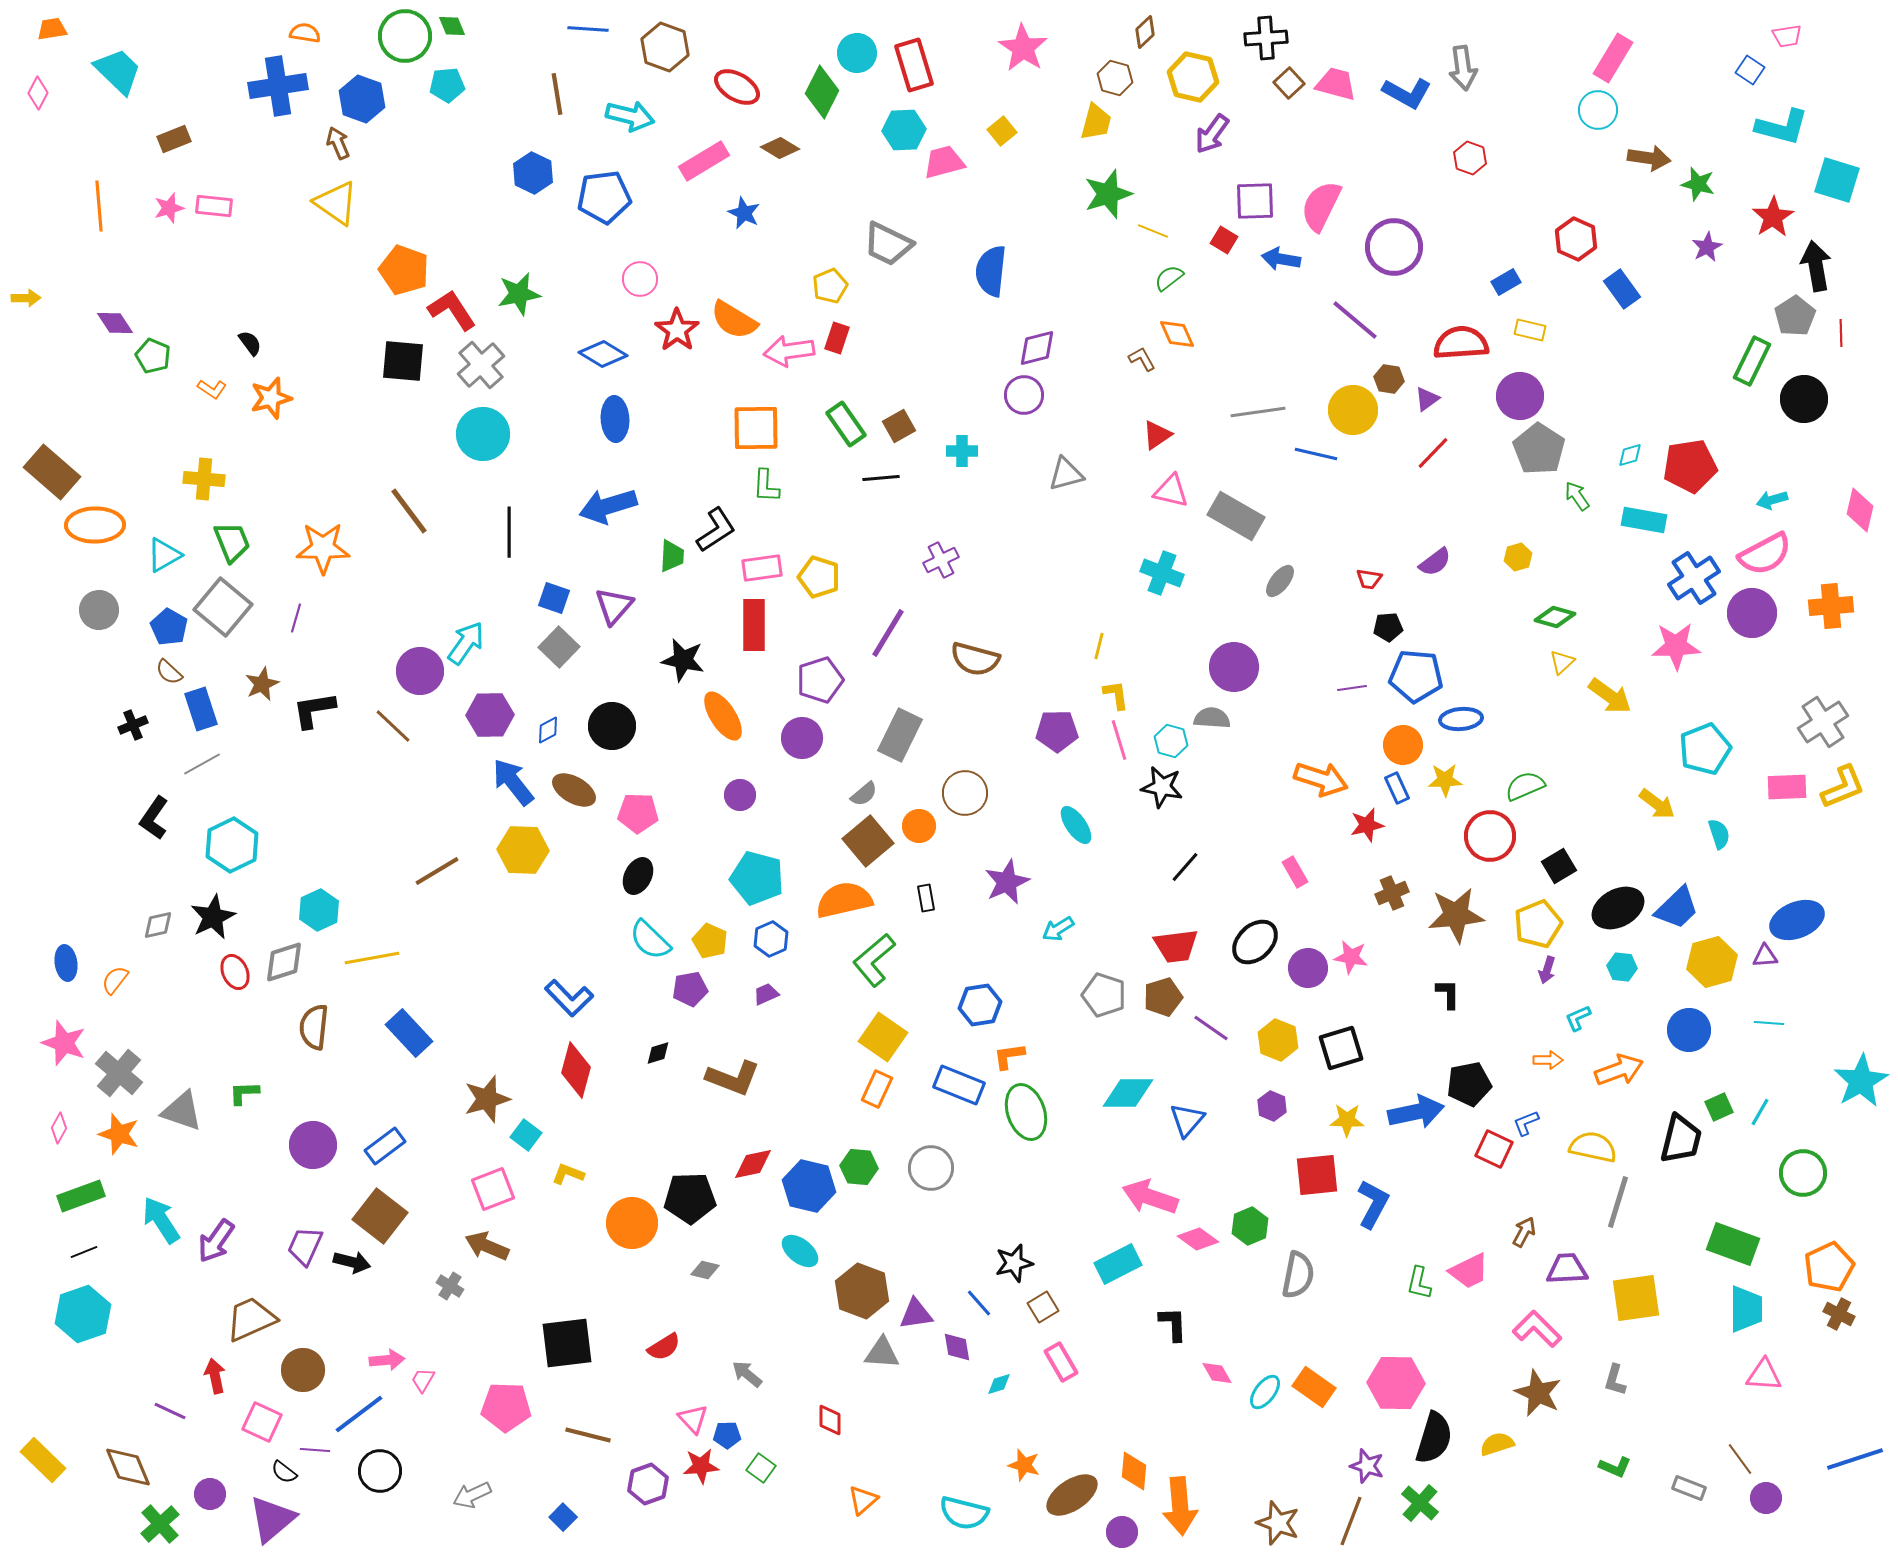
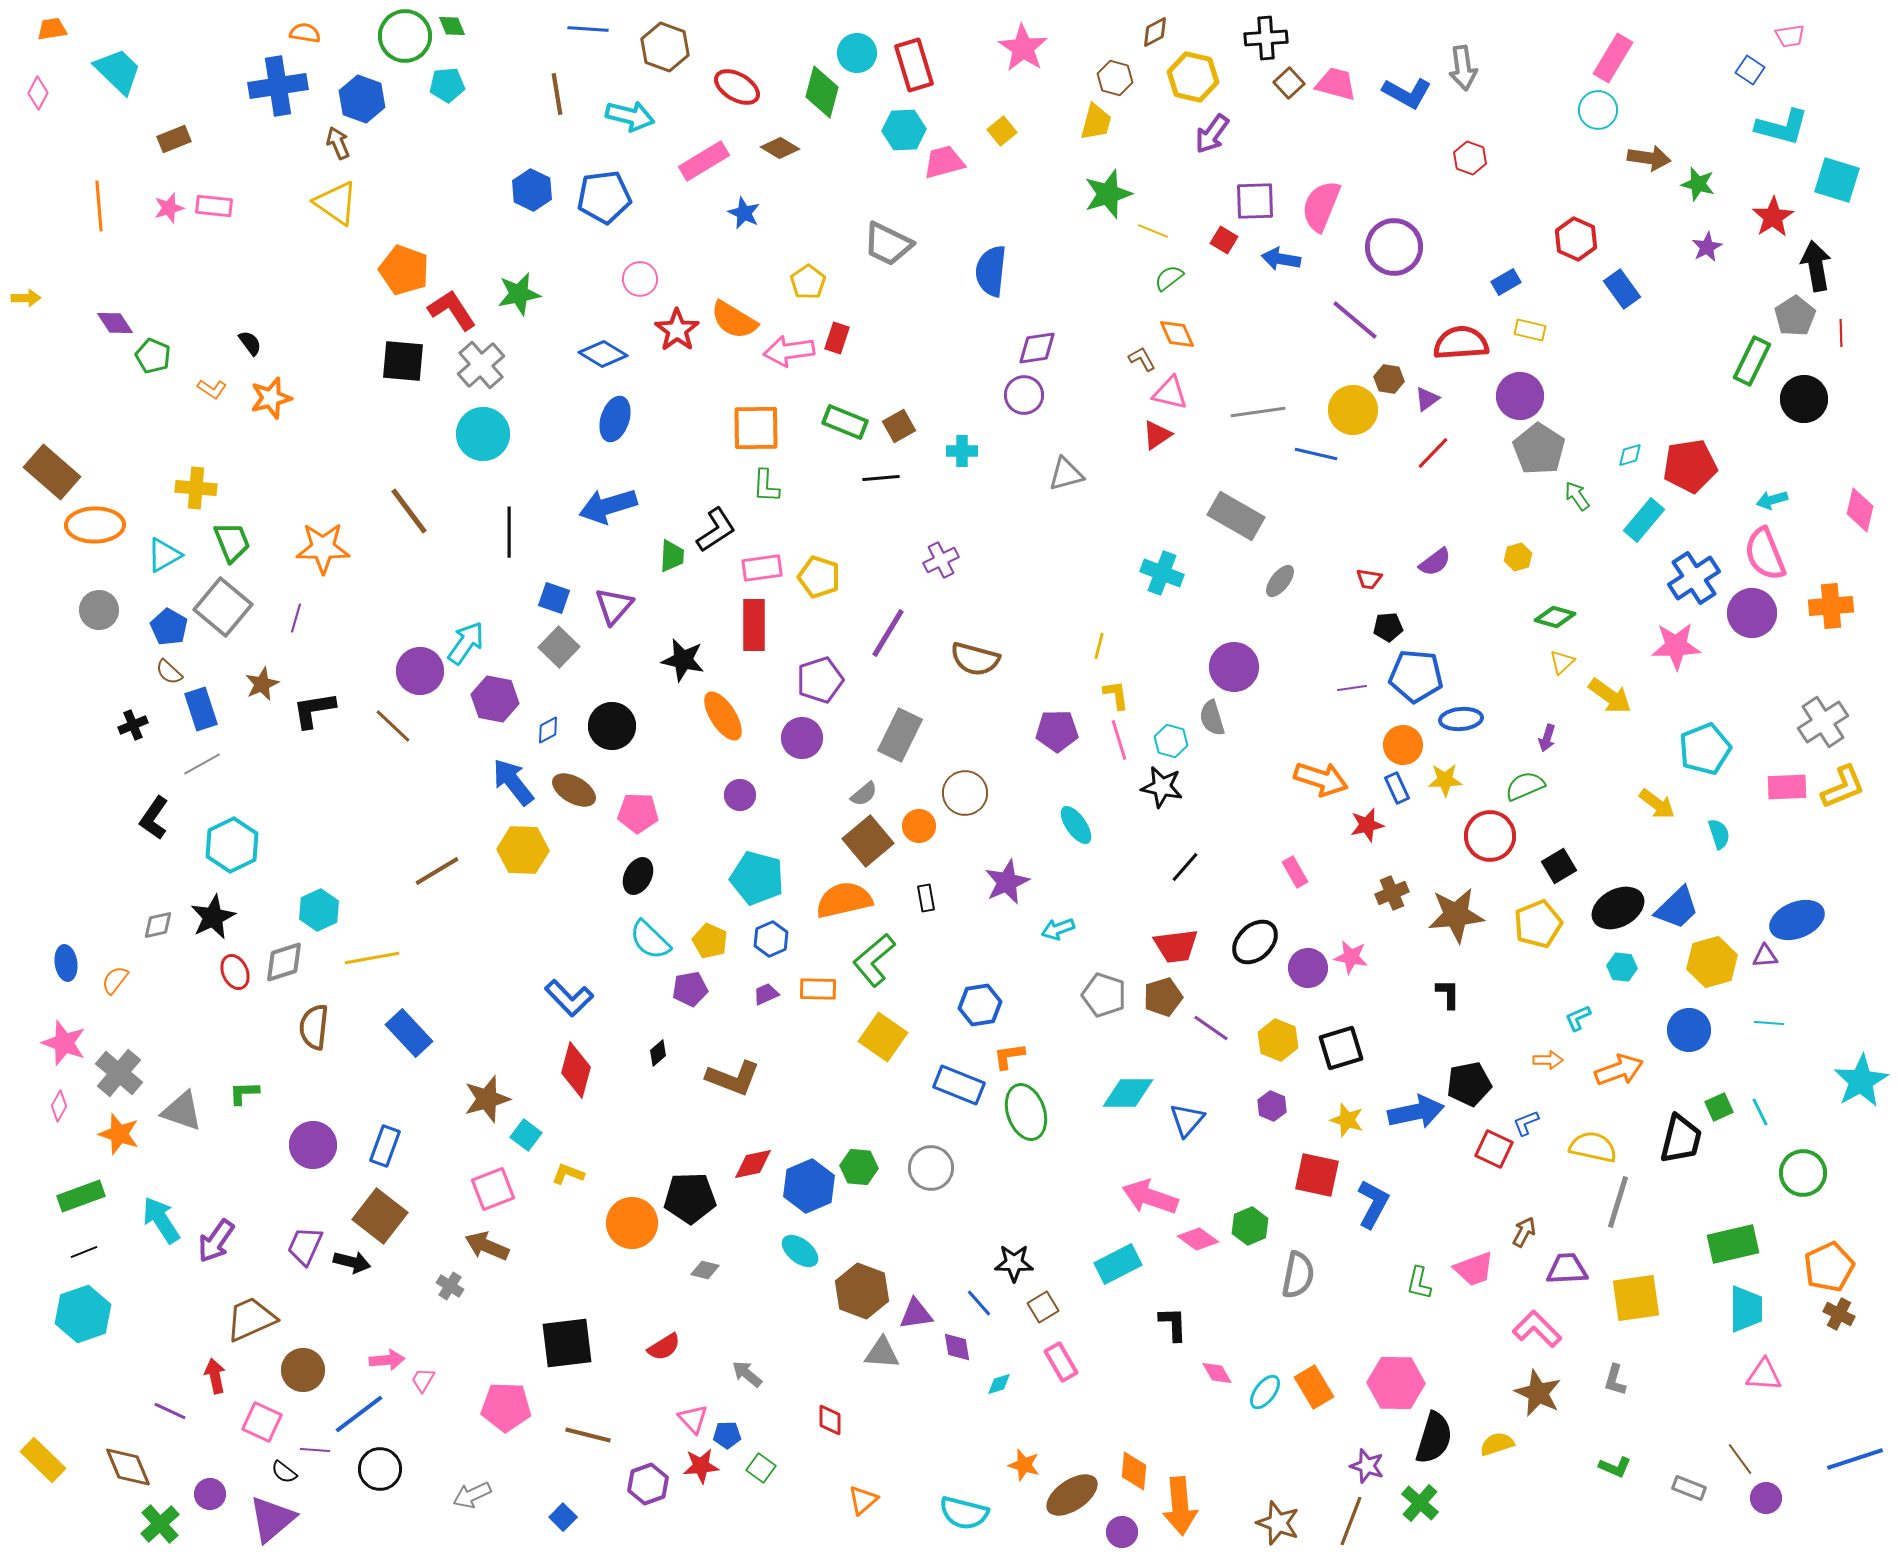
brown diamond at (1145, 32): moved 10 px right; rotated 16 degrees clockwise
pink trapezoid at (1787, 36): moved 3 px right
green diamond at (822, 92): rotated 12 degrees counterclockwise
blue hexagon at (533, 173): moved 1 px left, 17 px down
pink semicircle at (1321, 206): rotated 4 degrees counterclockwise
yellow pentagon at (830, 286): moved 22 px left, 4 px up; rotated 12 degrees counterclockwise
purple diamond at (1037, 348): rotated 6 degrees clockwise
blue ellipse at (615, 419): rotated 21 degrees clockwise
green rectangle at (846, 424): moved 1 px left, 2 px up; rotated 33 degrees counterclockwise
yellow cross at (204, 479): moved 8 px left, 9 px down
pink triangle at (1171, 491): moved 1 px left, 98 px up
cyan rectangle at (1644, 520): rotated 60 degrees counterclockwise
pink semicircle at (1765, 554): rotated 96 degrees clockwise
purple hexagon at (490, 715): moved 5 px right, 16 px up; rotated 12 degrees clockwise
gray semicircle at (1212, 718): rotated 111 degrees counterclockwise
cyan arrow at (1058, 929): rotated 12 degrees clockwise
purple arrow at (1547, 970): moved 232 px up
black diamond at (658, 1053): rotated 24 degrees counterclockwise
orange rectangle at (877, 1089): moved 59 px left, 100 px up; rotated 66 degrees clockwise
cyan line at (1760, 1112): rotated 56 degrees counterclockwise
yellow star at (1347, 1120): rotated 16 degrees clockwise
pink diamond at (59, 1128): moved 22 px up
blue rectangle at (385, 1146): rotated 33 degrees counterclockwise
red square at (1317, 1175): rotated 18 degrees clockwise
blue hexagon at (809, 1186): rotated 24 degrees clockwise
green rectangle at (1733, 1244): rotated 33 degrees counterclockwise
black star at (1014, 1263): rotated 15 degrees clockwise
pink trapezoid at (1469, 1271): moved 5 px right, 2 px up; rotated 6 degrees clockwise
orange rectangle at (1314, 1387): rotated 24 degrees clockwise
black circle at (380, 1471): moved 2 px up
